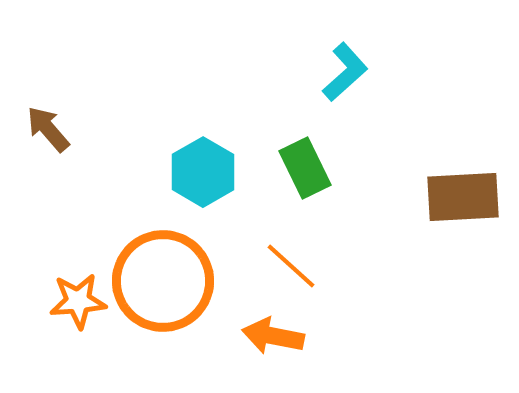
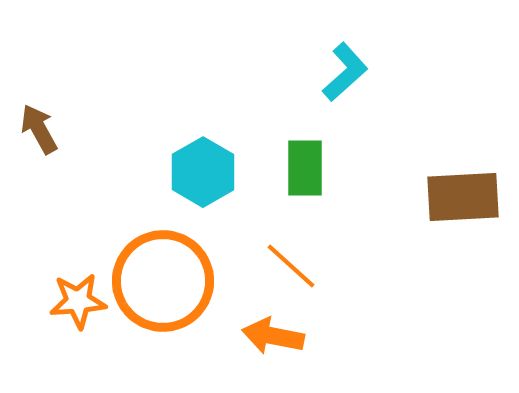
brown arrow: moved 9 px left; rotated 12 degrees clockwise
green rectangle: rotated 26 degrees clockwise
